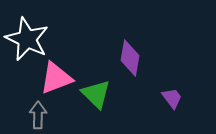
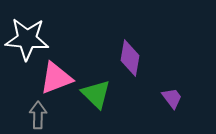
white star: rotated 21 degrees counterclockwise
